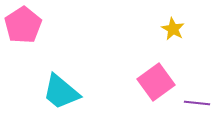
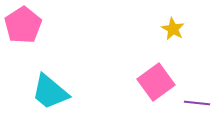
cyan trapezoid: moved 11 px left
